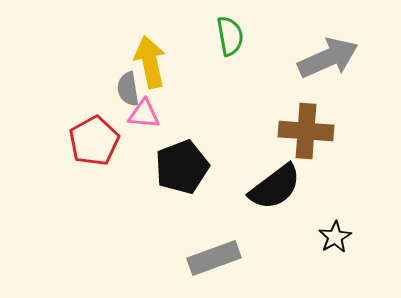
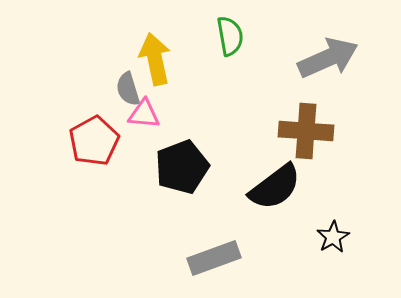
yellow arrow: moved 5 px right, 3 px up
gray semicircle: rotated 8 degrees counterclockwise
black star: moved 2 px left
